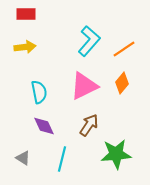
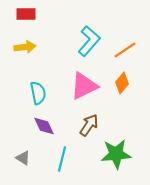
orange line: moved 1 px right, 1 px down
cyan semicircle: moved 1 px left, 1 px down
